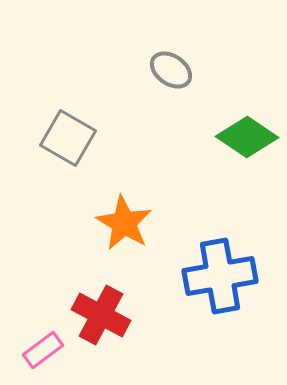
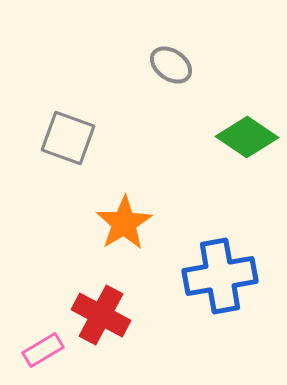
gray ellipse: moved 5 px up
gray square: rotated 10 degrees counterclockwise
orange star: rotated 10 degrees clockwise
pink rectangle: rotated 6 degrees clockwise
